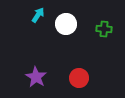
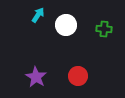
white circle: moved 1 px down
red circle: moved 1 px left, 2 px up
